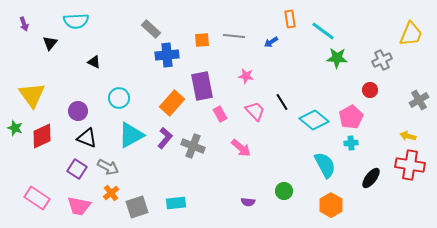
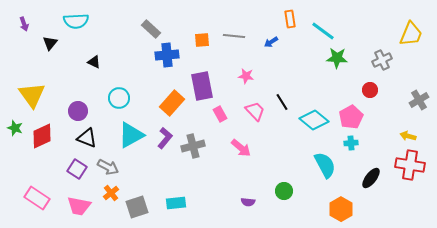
gray cross at (193, 146): rotated 35 degrees counterclockwise
orange hexagon at (331, 205): moved 10 px right, 4 px down
